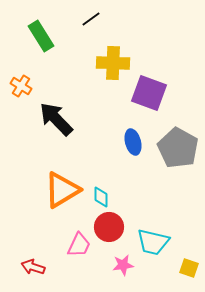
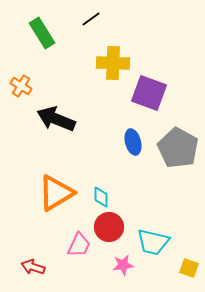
green rectangle: moved 1 px right, 3 px up
black arrow: rotated 24 degrees counterclockwise
orange triangle: moved 6 px left, 3 px down
